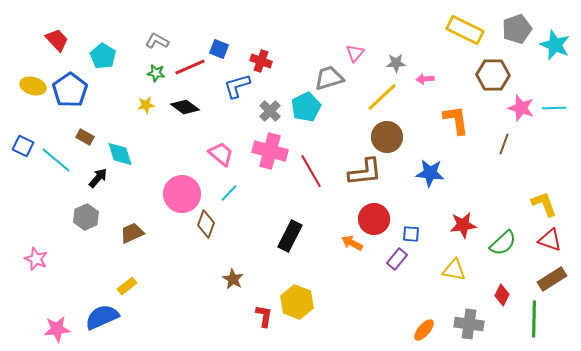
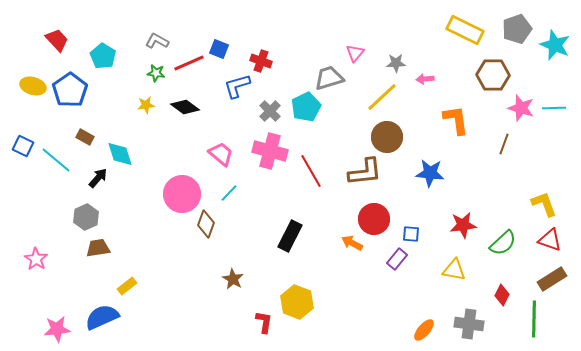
red line at (190, 67): moved 1 px left, 4 px up
brown trapezoid at (132, 233): moved 34 px left, 15 px down; rotated 15 degrees clockwise
pink star at (36, 259): rotated 10 degrees clockwise
red L-shape at (264, 316): moved 6 px down
